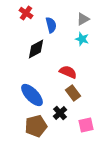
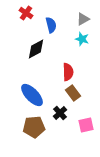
red semicircle: rotated 66 degrees clockwise
brown pentagon: moved 2 px left, 1 px down; rotated 10 degrees clockwise
